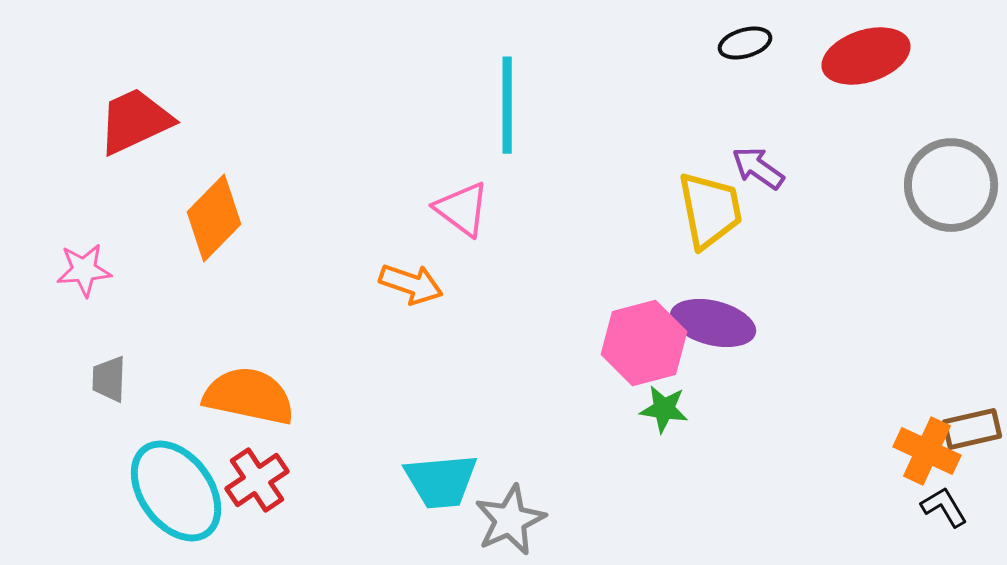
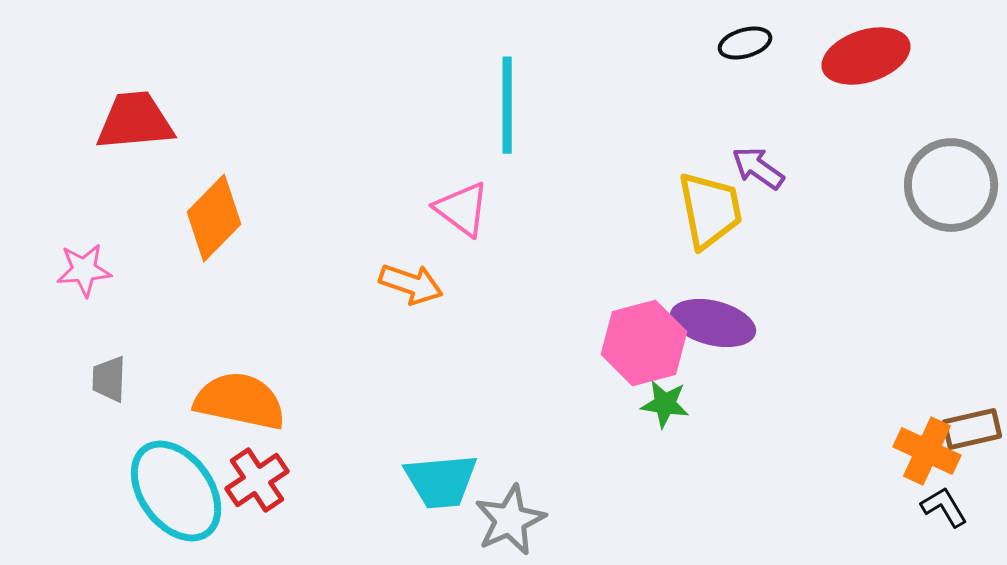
red trapezoid: rotated 20 degrees clockwise
orange semicircle: moved 9 px left, 5 px down
green star: moved 1 px right, 5 px up
